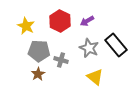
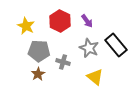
purple arrow: rotated 96 degrees counterclockwise
gray cross: moved 2 px right, 2 px down
